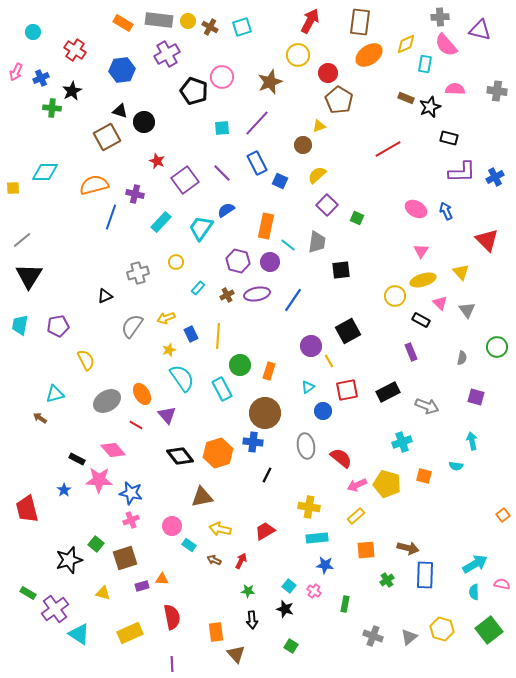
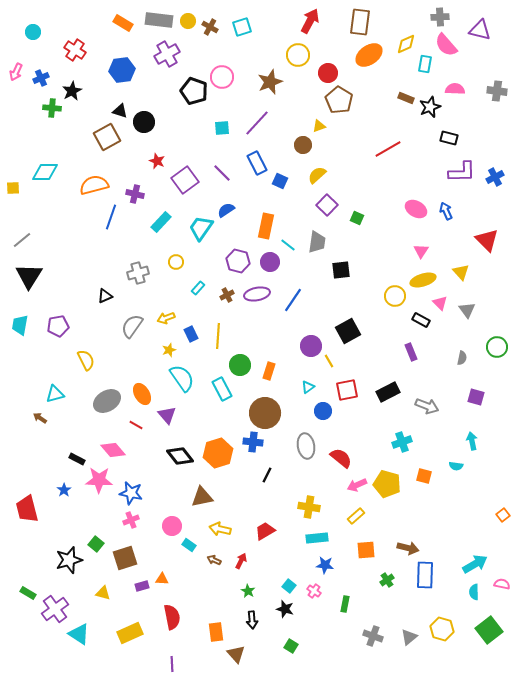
green star at (248, 591): rotated 24 degrees clockwise
